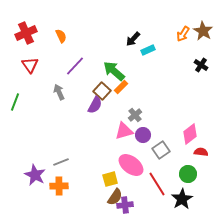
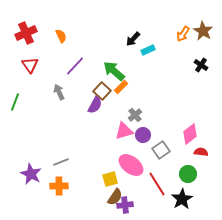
purple star: moved 4 px left, 1 px up
